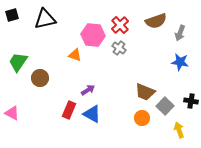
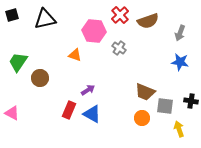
brown semicircle: moved 8 px left
red cross: moved 10 px up
pink hexagon: moved 1 px right, 4 px up
gray square: rotated 36 degrees counterclockwise
yellow arrow: moved 1 px up
